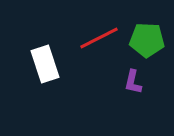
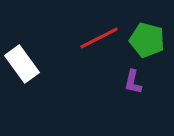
green pentagon: rotated 12 degrees clockwise
white rectangle: moved 23 px left; rotated 18 degrees counterclockwise
